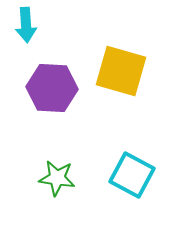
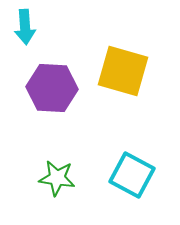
cyan arrow: moved 1 px left, 2 px down
yellow square: moved 2 px right
